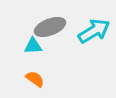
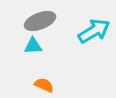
gray ellipse: moved 10 px left, 6 px up
orange semicircle: moved 9 px right, 6 px down; rotated 12 degrees counterclockwise
